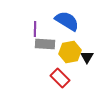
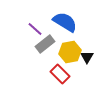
blue semicircle: moved 2 px left, 1 px down
purple line: rotated 49 degrees counterclockwise
gray rectangle: rotated 42 degrees counterclockwise
red rectangle: moved 4 px up
